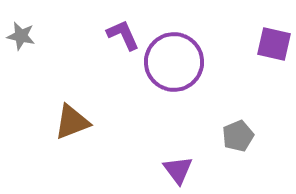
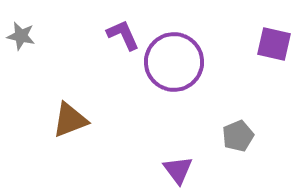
brown triangle: moved 2 px left, 2 px up
